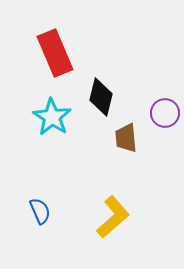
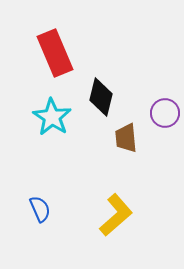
blue semicircle: moved 2 px up
yellow L-shape: moved 3 px right, 2 px up
